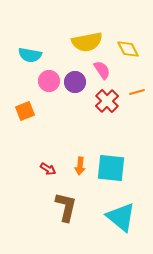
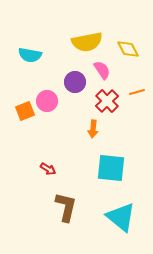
pink circle: moved 2 px left, 20 px down
orange arrow: moved 13 px right, 37 px up
